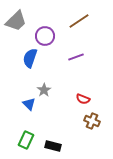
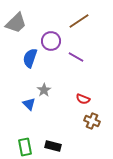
gray trapezoid: moved 2 px down
purple circle: moved 6 px right, 5 px down
purple line: rotated 49 degrees clockwise
green rectangle: moved 1 px left, 7 px down; rotated 36 degrees counterclockwise
